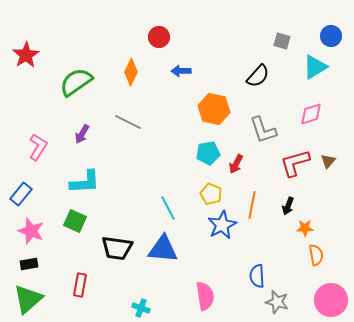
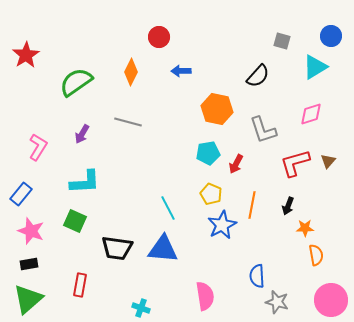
orange hexagon: moved 3 px right
gray line: rotated 12 degrees counterclockwise
